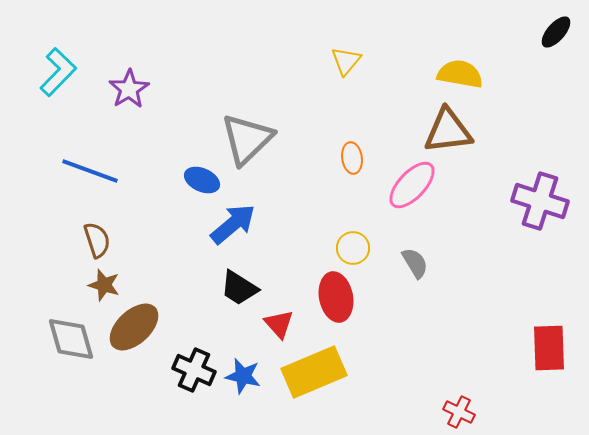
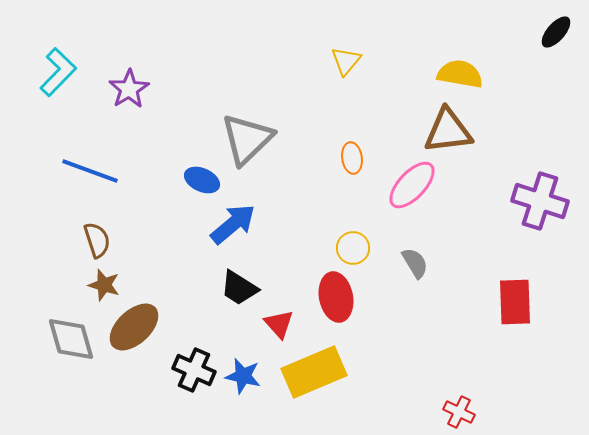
red rectangle: moved 34 px left, 46 px up
